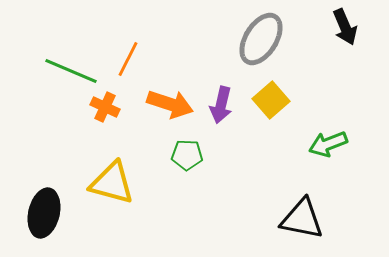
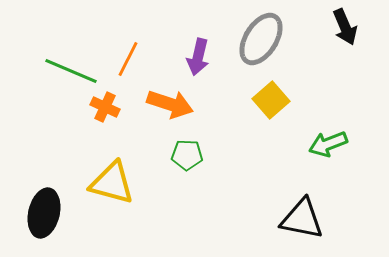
purple arrow: moved 23 px left, 48 px up
